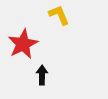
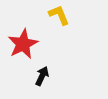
black arrow: moved 1 px down; rotated 24 degrees clockwise
